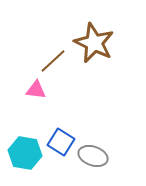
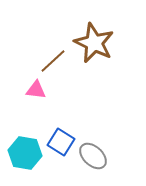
gray ellipse: rotated 24 degrees clockwise
